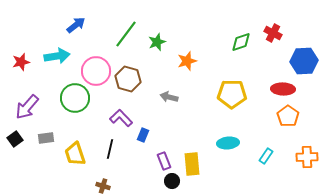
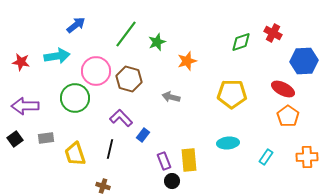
red star: rotated 24 degrees clockwise
brown hexagon: moved 1 px right
red ellipse: rotated 25 degrees clockwise
gray arrow: moved 2 px right
purple arrow: moved 2 px left, 1 px up; rotated 48 degrees clockwise
blue rectangle: rotated 16 degrees clockwise
cyan rectangle: moved 1 px down
yellow rectangle: moved 3 px left, 4 px up
